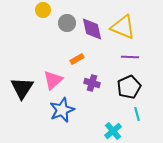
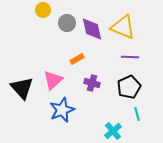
black triangle: rotated 15 degrees counterclockwise
